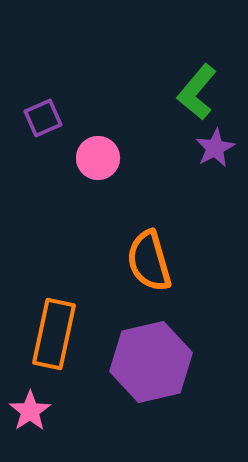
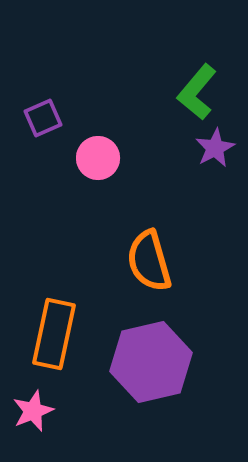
pink star: moved 3 px right; rotated 12 degrees clockwise
